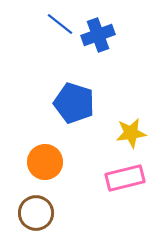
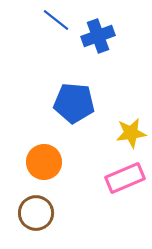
blue line: moved 4 px left, 4 px up
blue cross: moved 1 px down
blue pentagon: rotated 12 degrees counterclockwise
orange circle: moved 1 px left
pink rectangle: rotated 9 degrees counterclockwise
